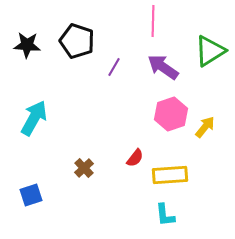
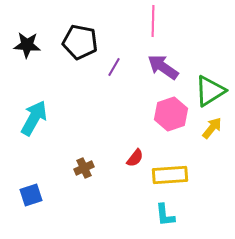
black pentagon: moved 3 px right, 1 px down; rotated 8 degrees counterclockwise
green triangle: moved 40 px down
yellow arrow: moved 7 px right, 1 px down
brown cross: rotated 18 degrees clockwise
